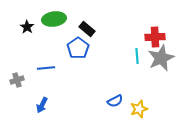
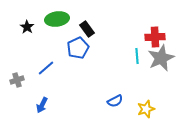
green ellipse: moved 3 px right
black rectangle: rotated 14 degrees clockwise
blue pentagon: rotated 10 degrees clockwise
blue line: rotated 36 degrees counterclockwise
yellow star: moved 7 px right
